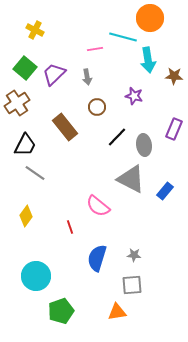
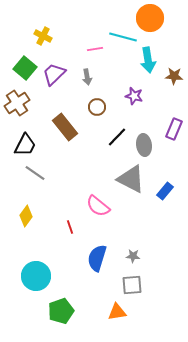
yellow cross: moved 8 px right, 6 px down
gray star: moved 1 px left, 1 px down
